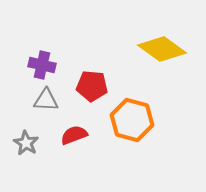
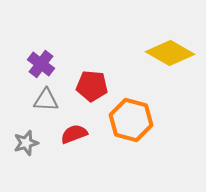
yellow diamond: moved 8 px right, 4 px down; rotated 6 degrees counterclockwise
purple cross: moved 1 px left, 1 px up; rotated 24 degrees clockwise
orange hexagon: moved 1 px left
red semicircle: moved 1 px up
gray star: rotated 25 degrees clockwise
